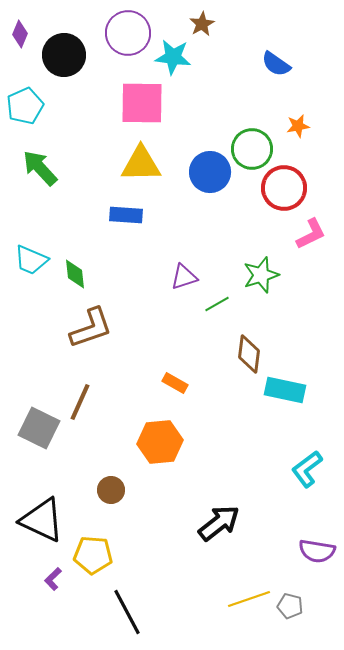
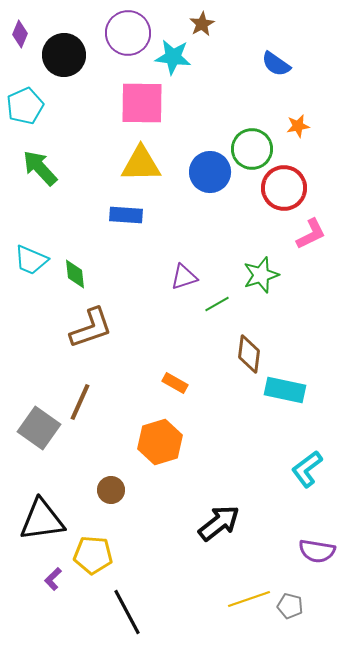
gray square: rotated 9 degrees clockwise
orange hexagon: rotated 12 degrees counterclockwise
black triangle: rotated 33 degrees counterclockwise
